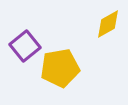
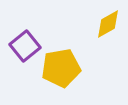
yellow pentagon: moved 1 px right
